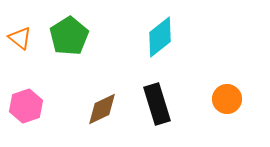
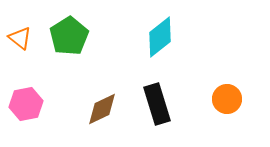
pink hexagon: moved 2 px up; rotated 8 degrees clockwise
